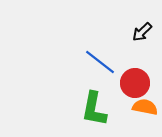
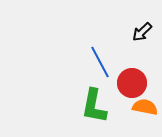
blue line: rotated 24 degrees clockwise
red circle: moved 3 px left
green L-shape: moved 3 px up
